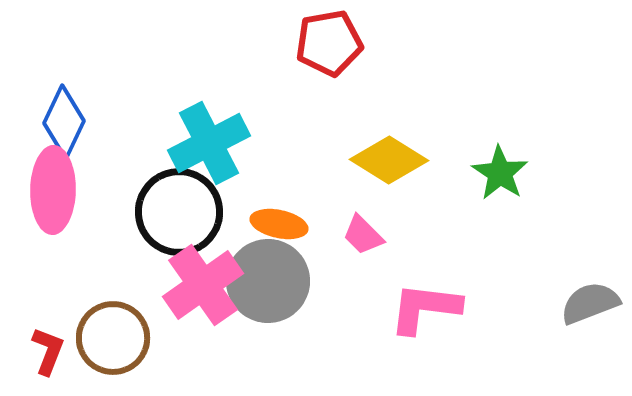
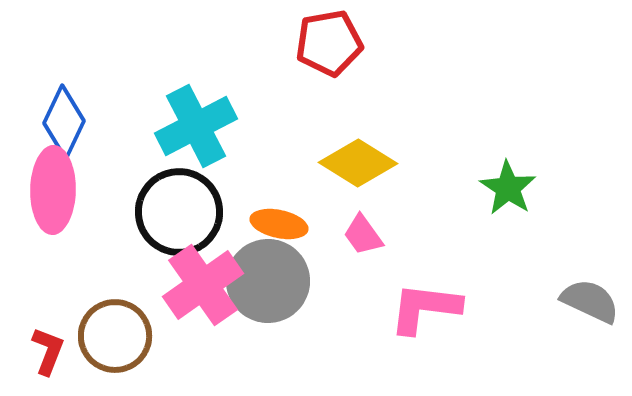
cyan cross: moved 13 px left, 17 px up
yellow diamond: moved 31 px left, 3 px down
green star: moved 8 px right, 15 px down
pink trapezoid: rotated 9 degrees clockwise
gray semicircle: moved 2 px up; rotated 46 degrees clockwise
brown circle: moved 2 px right, 2 px up
